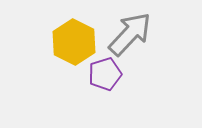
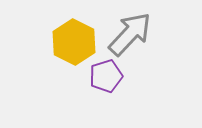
purple pentagon: moved 1 px right, 2 px down
